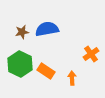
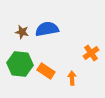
brown star: rotated 24 degrees clockwise
orange cross: moved 1 px up
green hexagon: rotated 20 degrees counterclockwise
